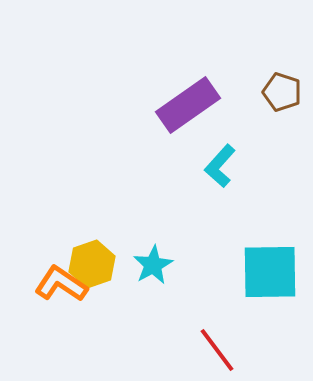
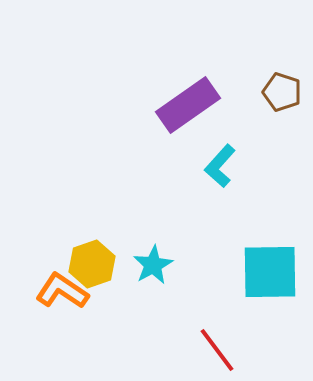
orange L-shape: moved 1 px right, 7 px down
